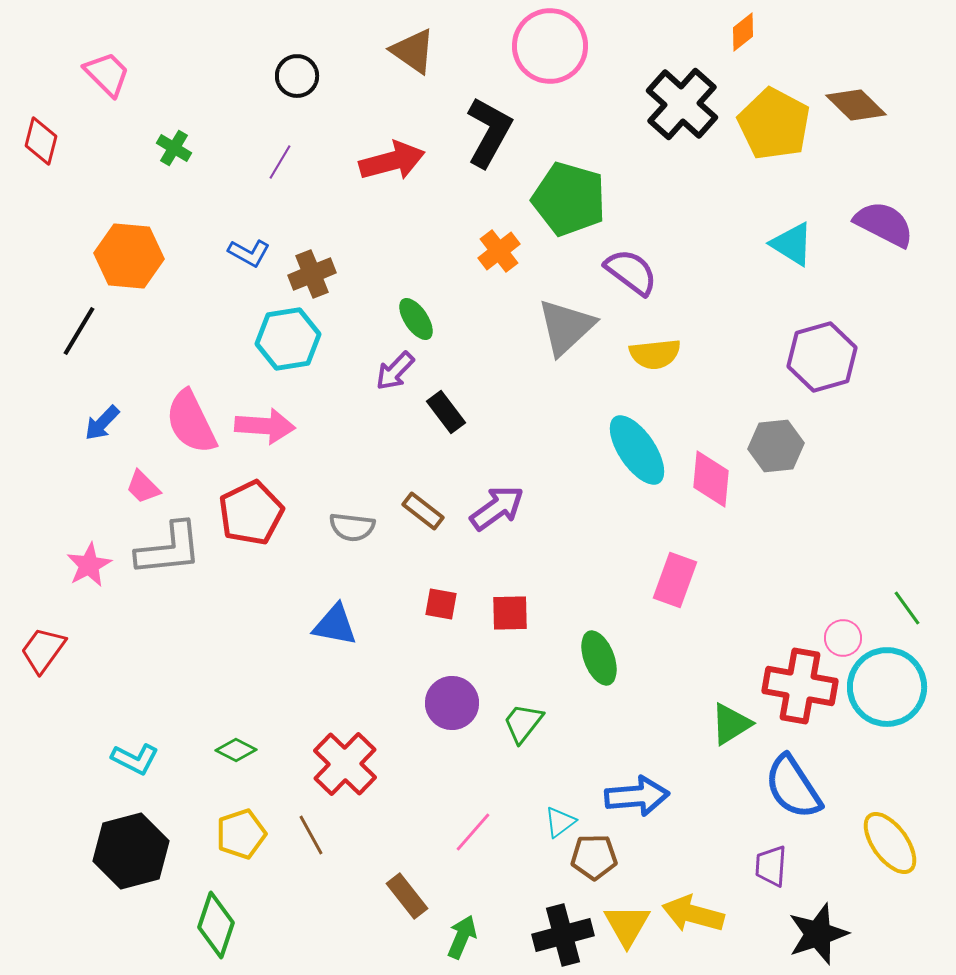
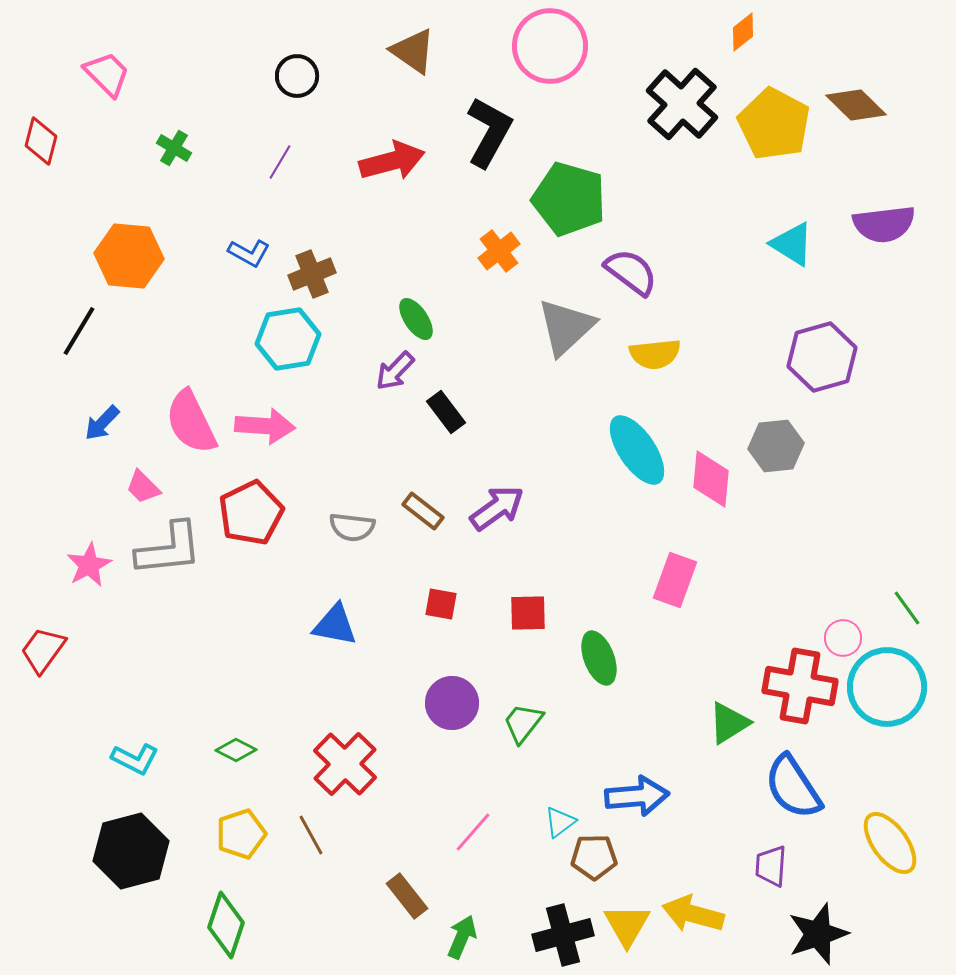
purple semicircle at (884, 224): rotated 146 degrees clockwise
red square at (510, 613): moved 18 px right
green triangle at (731, 724): moved 2 px left, 1 px up
green diamond at (216, 925): moved 10 px right
